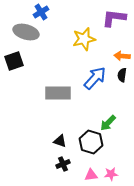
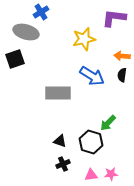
black square: moved 1 px right, 2 px up
blue arrow: moved 3 px left, 2 px up; rotated 80 degrees clockwise
